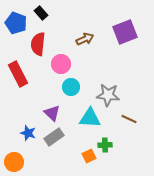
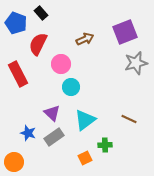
red semicircle: rotated 20 degrees clockwise
gray star: moved 28 px right, 32 px up; rotated 20 degrees counterclockwise
cyan triangle: moved 5 px left, 2 px down; rotated 40 degrees counterclockwise
orange square: moved 4 px left, 2 px down
